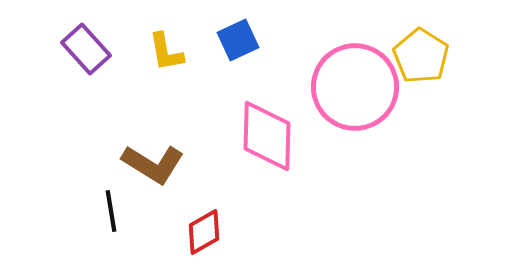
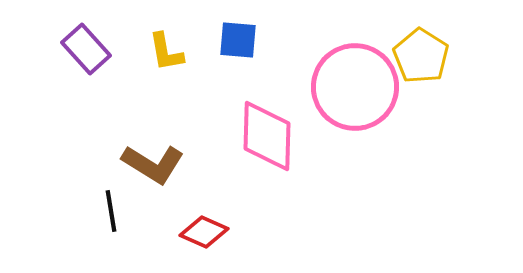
blue square: rotated 30 degrees clockwise
red diamond: rotated 54 degrees clockwise
